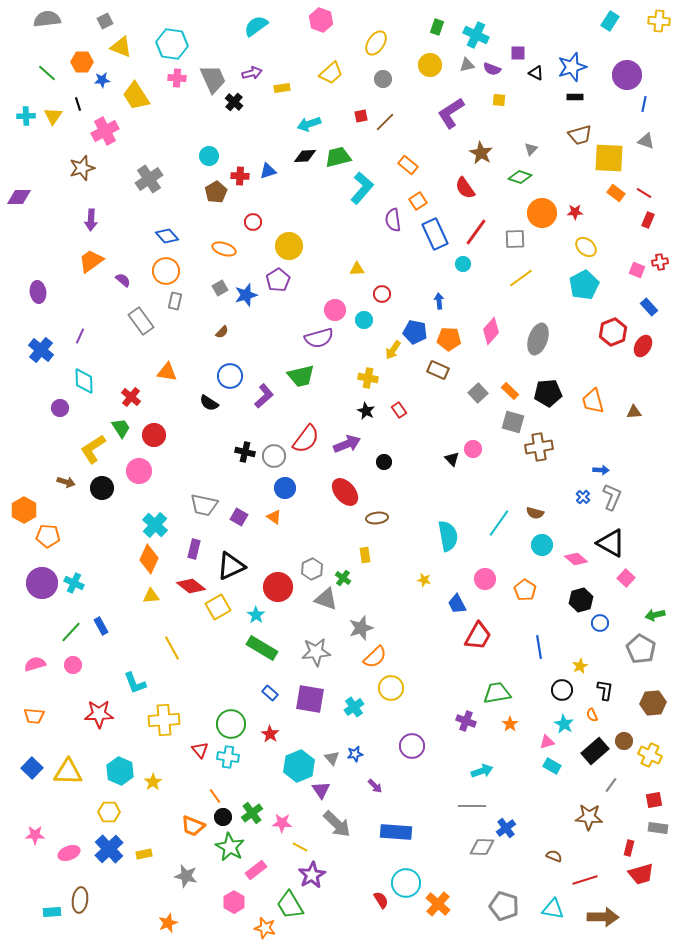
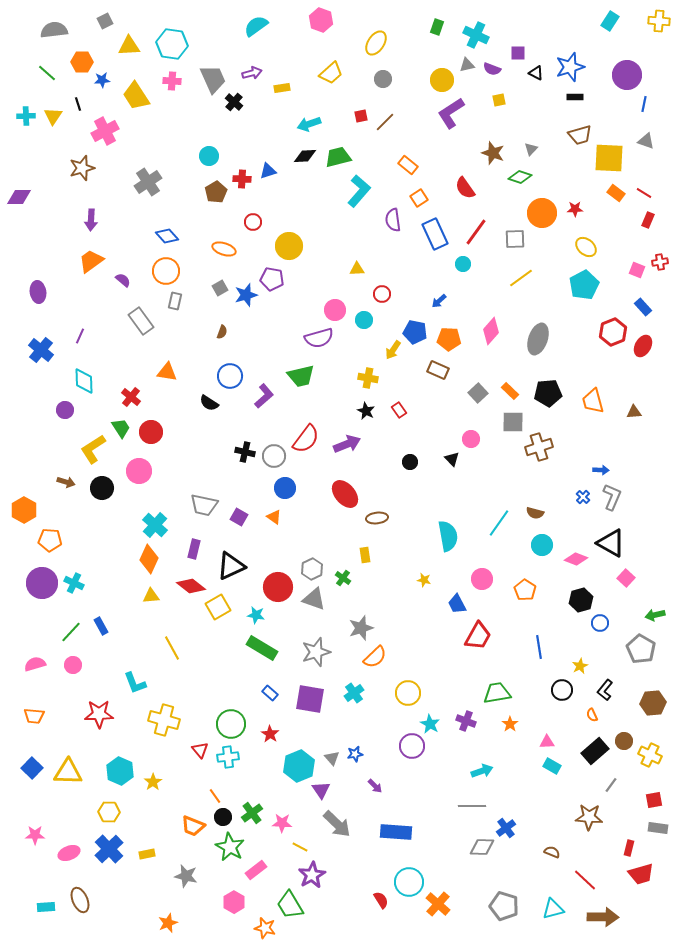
gray semicircle at (47, 19): moved 7 px right, 11 px down
yellow triangle at (121, 47): moved 8 px right, 1 px up; rotated 25 degrees counterclockwise
yellow circle at (430, 65): moved 12 px right, 15 px down
blue star at (572, 67): moved 2 px left
pink cross at (177, 78): moved 5 px left, 3 px down
yellow square at (499, 100): rotated 16 degrees counterclockwise
brown star at (481, 153): moved 12 px right; rotated 10 degrees counterclockwise
red cross at (240, 176): moved 2 px right, 3 px down
gray cross at (149, 179): moved 1 px left, 3 px down
cyan L-shape at (362, 188): moved 3 px left, 3 px down
orange square at (418, 201): moved 1 px right, 3 px up
red star at (575, 212): moved 3 px up
purple pentagon at (278, 280): moved 6 px left, 1 px up; rotated 30 degrees counterclockwise
blue arrow at (439, 301): rotated 126 degrees counterclockwise
blue rectangle at (649, 307): moved 6 px left
brown semicircle at (222, 332): rotated 24 degrees counterclockwise
purple circle at (60, 408): moved 5 px right, 2 px down
gray square at (513, 422): rotated 15 degrees counterclockwise
red circle at (154, 435): moved 3 px left, 3 px up
brown cross at (539, 447): rotated 8 degrees counterclockwise
pink circle at (473, 449): moved 2 px left, 10 px up
black circle at (384, 462): moved 26 px right
red ellipse at (345, 492): moved 2 px down
orange pentagon at (48, 536): moved 2 px right, 4 px down
pink diamond at (576, 559): rotated 20 degrees counterclockwise
pink circle at (485, 579): moved 3 px left
gray triangle at (326, 599): moved 12 px left
cyan star at (256, 615): rotated 24 degrees counterclockwise
gray star at (316, 652): rotated 12 degrees counterclockwise
yellow circle at (391, 688): moved 17 px right, 5 px down
black L-shape at (605, 690): rotated 150 degrees counterclockwise
cyan cross at (354, 707): moved 14 px up
yellow cross at (164, 720): rotated 20 degrees clockwise
cyan star at (564, 724): moved 134 px left
pink triangle at (547, 742): rotated 14 degrees clockwise
cyan cross at (228, 757): rotated 15 degrees counterclockwise
yellow rectangle at (144, 854): moved 3 px right
brown semicircle at (554, 856): moved 2 px left, 4 px up
red line at (585, 880): rotated 60 degrees clockwise
cyan circle at (406, 883): moved 3 px right, 1 px up
brown ellipse at (80, 900): rotated 30 degrees counterclockwise
cyan triangle at (553, 909): rotated 25 degrees counterclockwise
cyan rectangle at (52, 912): moved 6 px left, 5 px up
